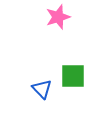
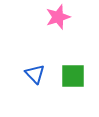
blue triangle: moved 7 px left, 15 px up
